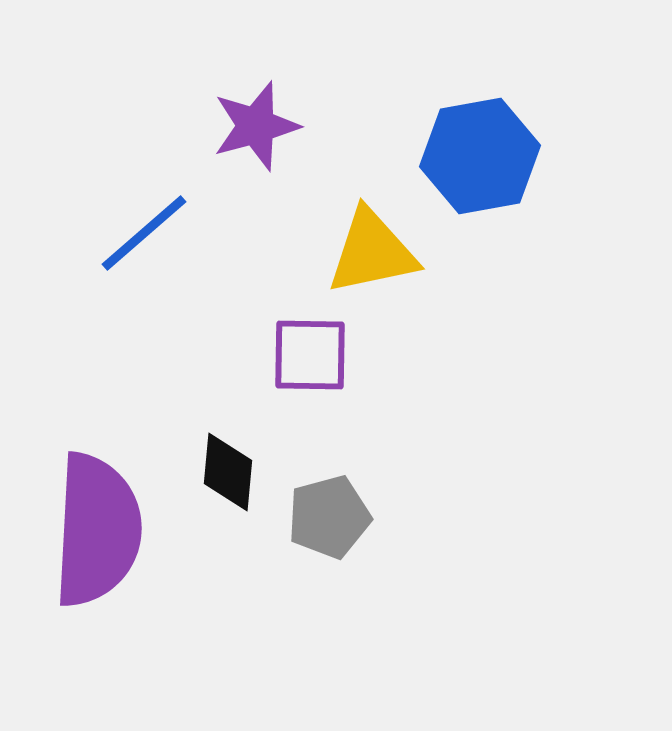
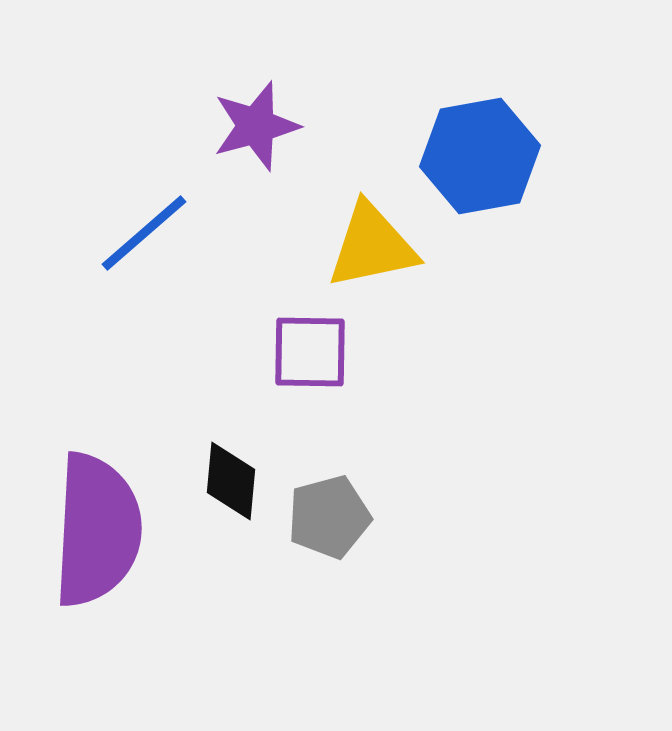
yellow triangle: moved 6 px up
purple square: moved 3 px up
black diamond: moved 3 px right, 9 px down
